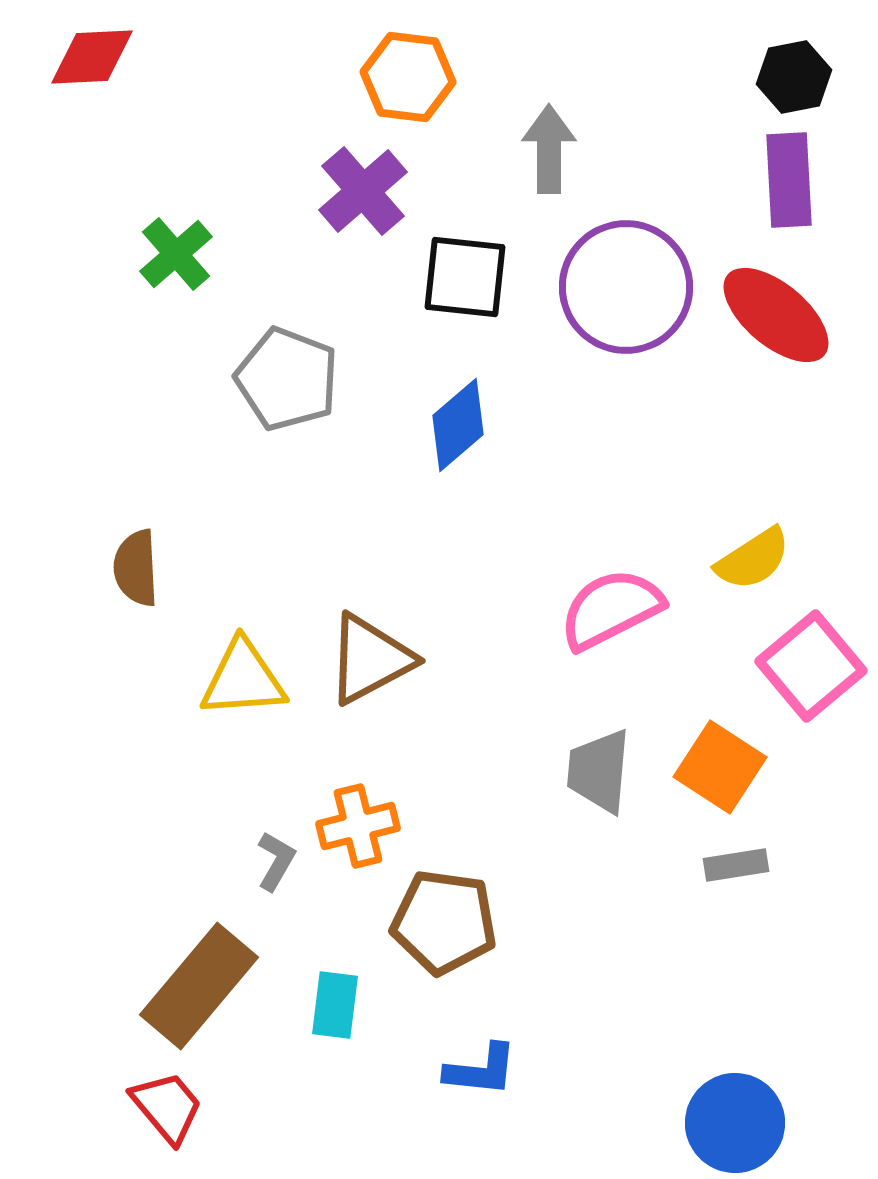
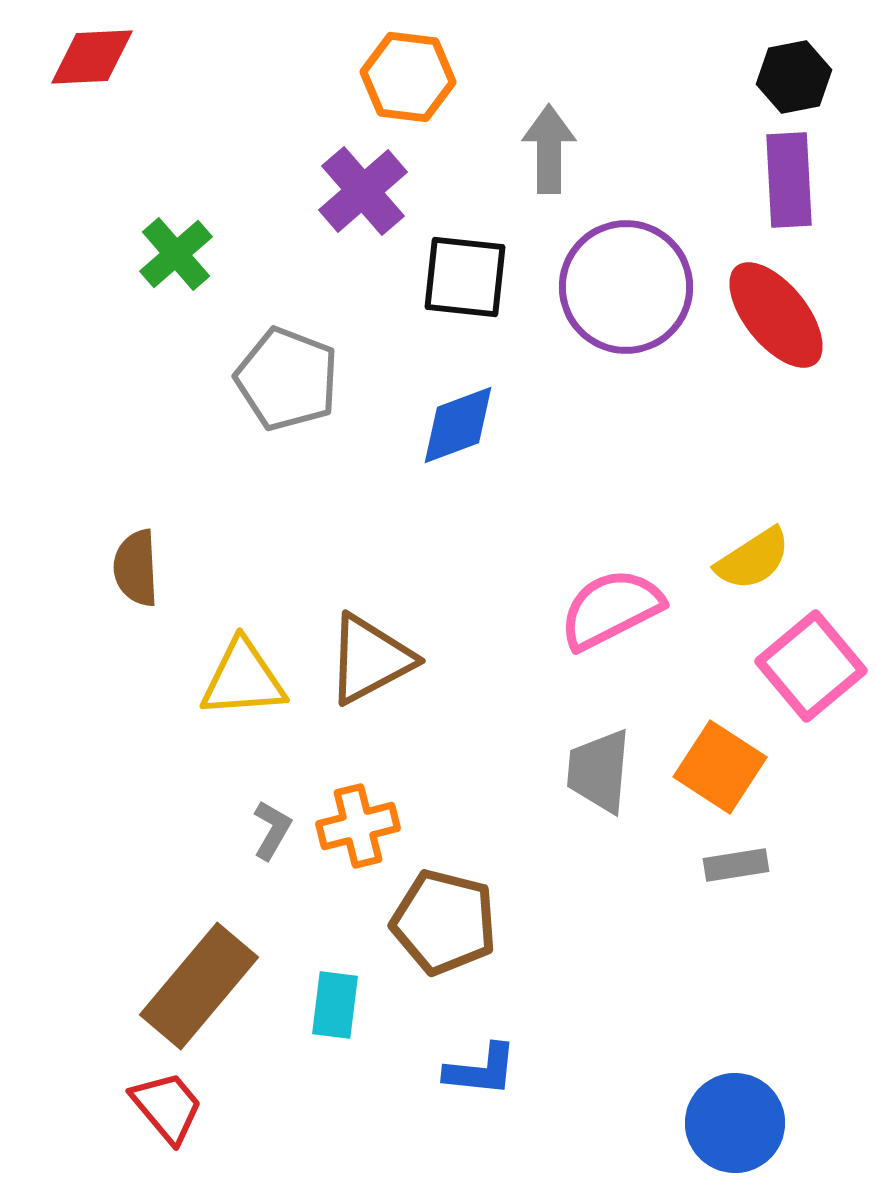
red ellipse: rotated 11 degrees clockwise
blue diamond: rotated 20 degrees clockwise
gray L-shape: moved 4 px left, 31 px up
brown pentagon: rotated 6 degrees clockwise
